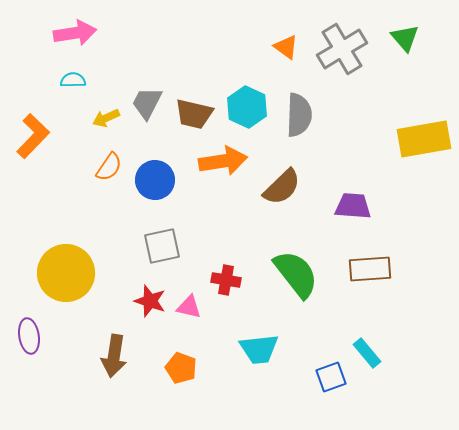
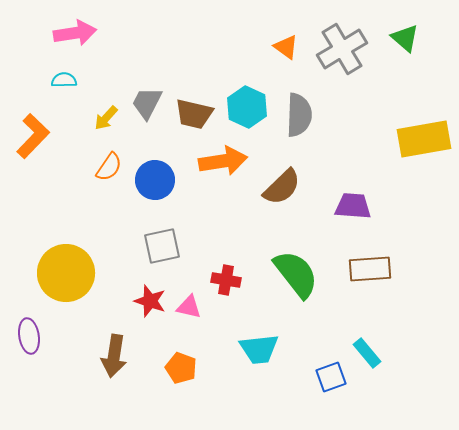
green triangle: rotated 8 degrees counterclockwise
cyan semicircle: moved 9 px left
yellow arrow: rotated 24 degrees counterclockwise
